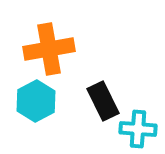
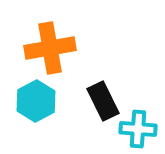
orange cross: moved 1 px right, 1 px up
